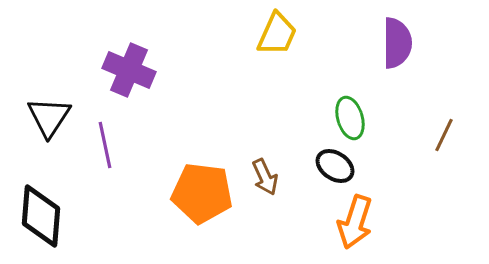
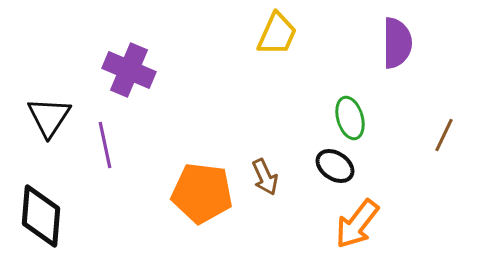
orange arrow: moved 2 px right, 2 px down; rotated 20 degrees clockwise
